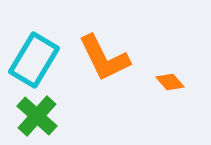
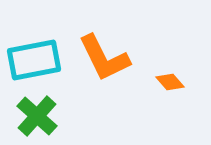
cyan rectangle: rotated 48 degrees clockwise
